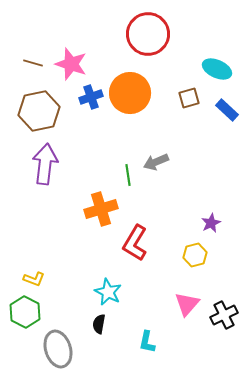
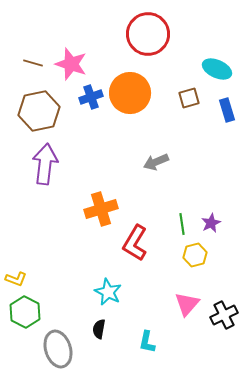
blue rectangle: rotated 30 degrees clockwise
green line: moved 54 px right, 49 px down
yellow L-shape: moved 18 px left
black semicircle: moved 5 px down
